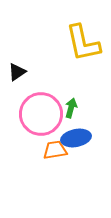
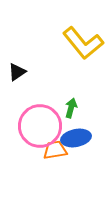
yellow L-shape: rotated 27 degrees counterclockwise
pink circle: moved 1 px left, 12 px down
